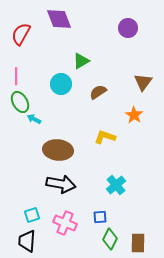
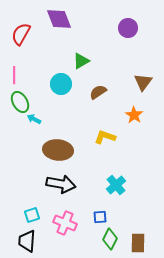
pink line: moved 2 px left, 1 px up
